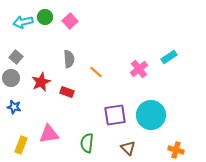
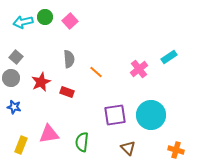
green semicircle: moved 5 px left, 1 px up
